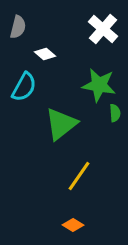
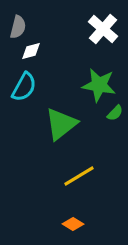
white diamond: moved 14 px left, 3 px up; rotated 55 degrees counterclockwise
green semicircle: rotated 48 degrees clockwise
yellow line: rotated 24 degrees clockwise
orange diamond: moved 1 px up
